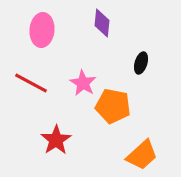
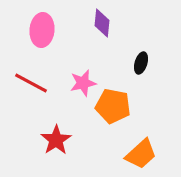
pink star: rotated 28 degrees clockwise
orange trapezoid: moved 1 px left, 1 px up
